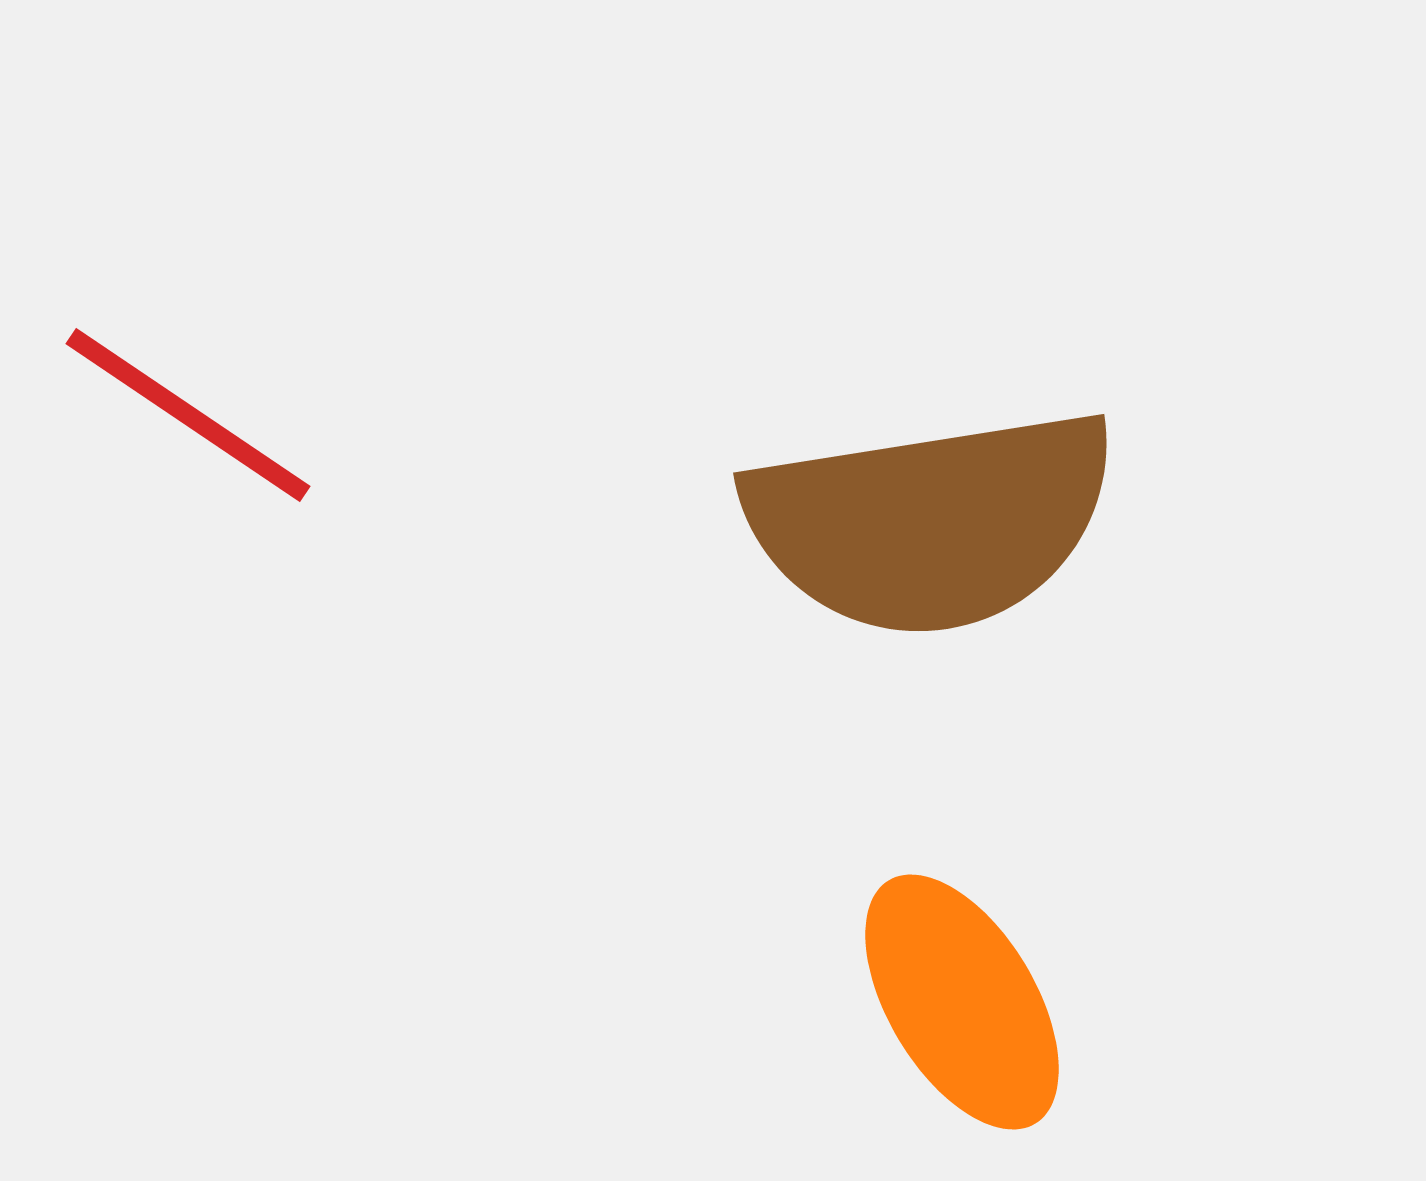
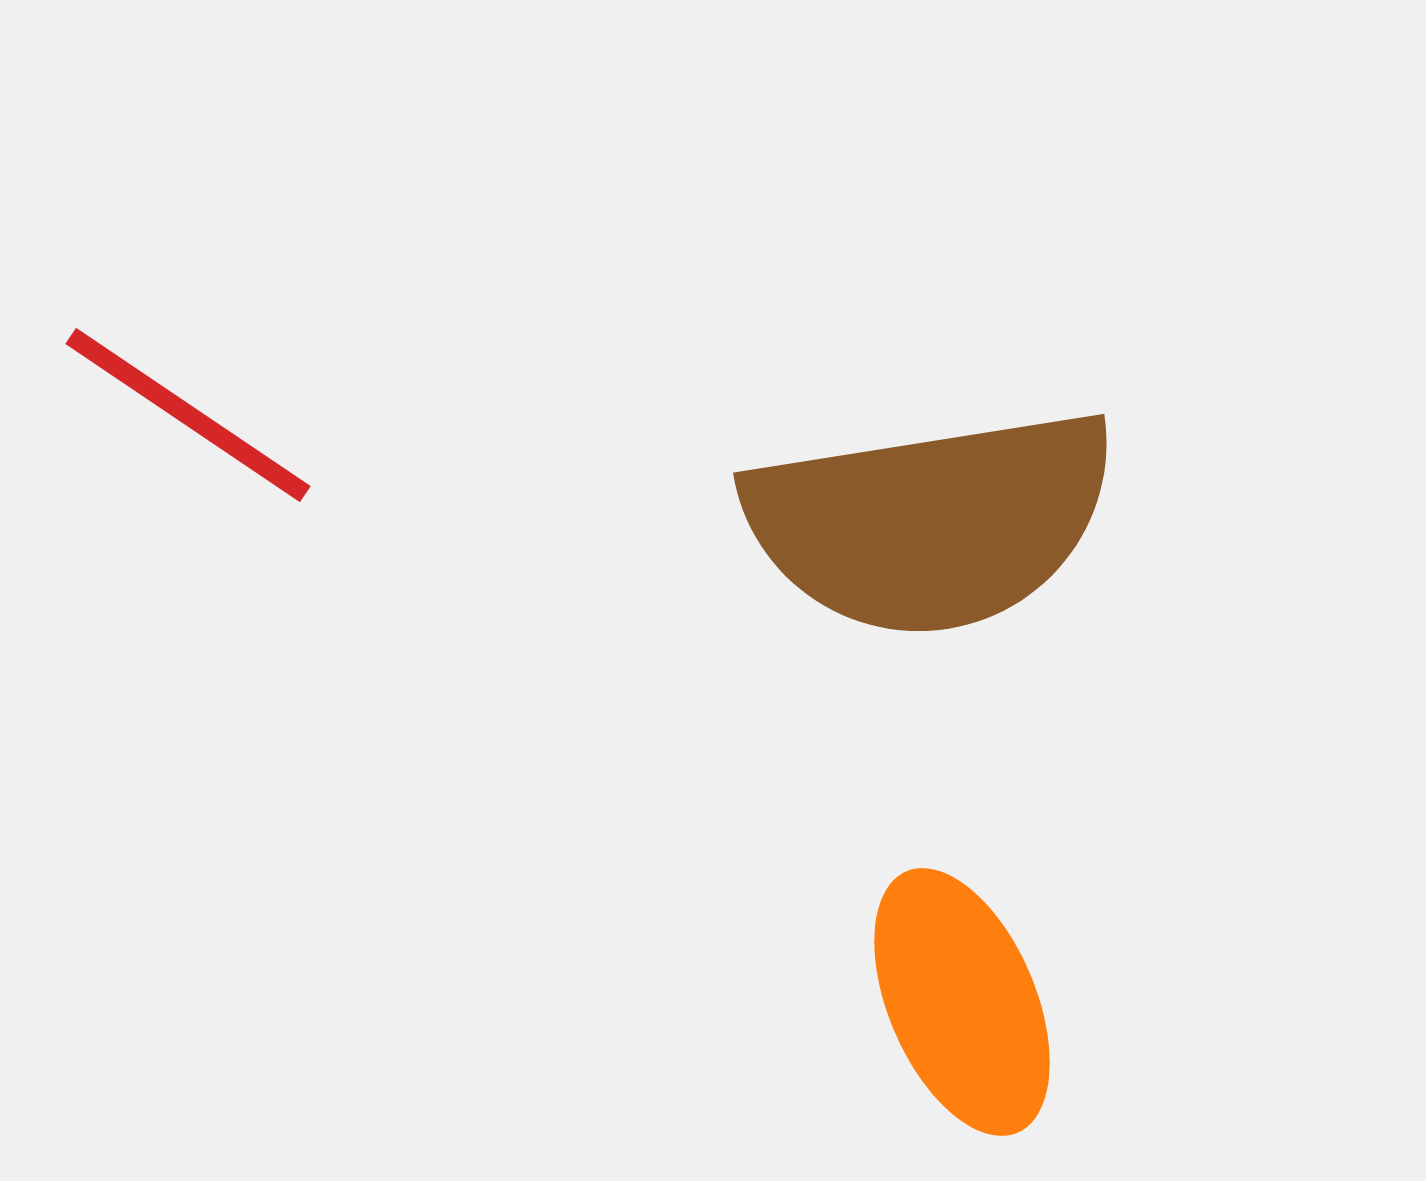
orange ellipse: rotated 8 degrees clockwise
